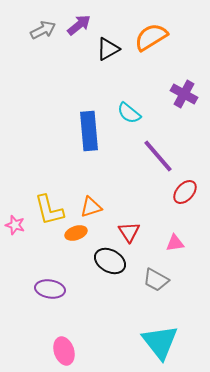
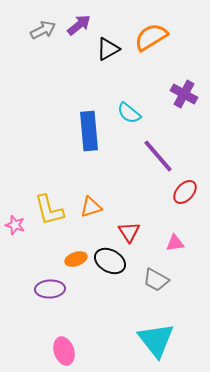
orange ellipse: moved 26 px down
purple ellipse: rotated 12 degrees counterclockwise
cyan triangle: moved 4 px left, 2 px up
